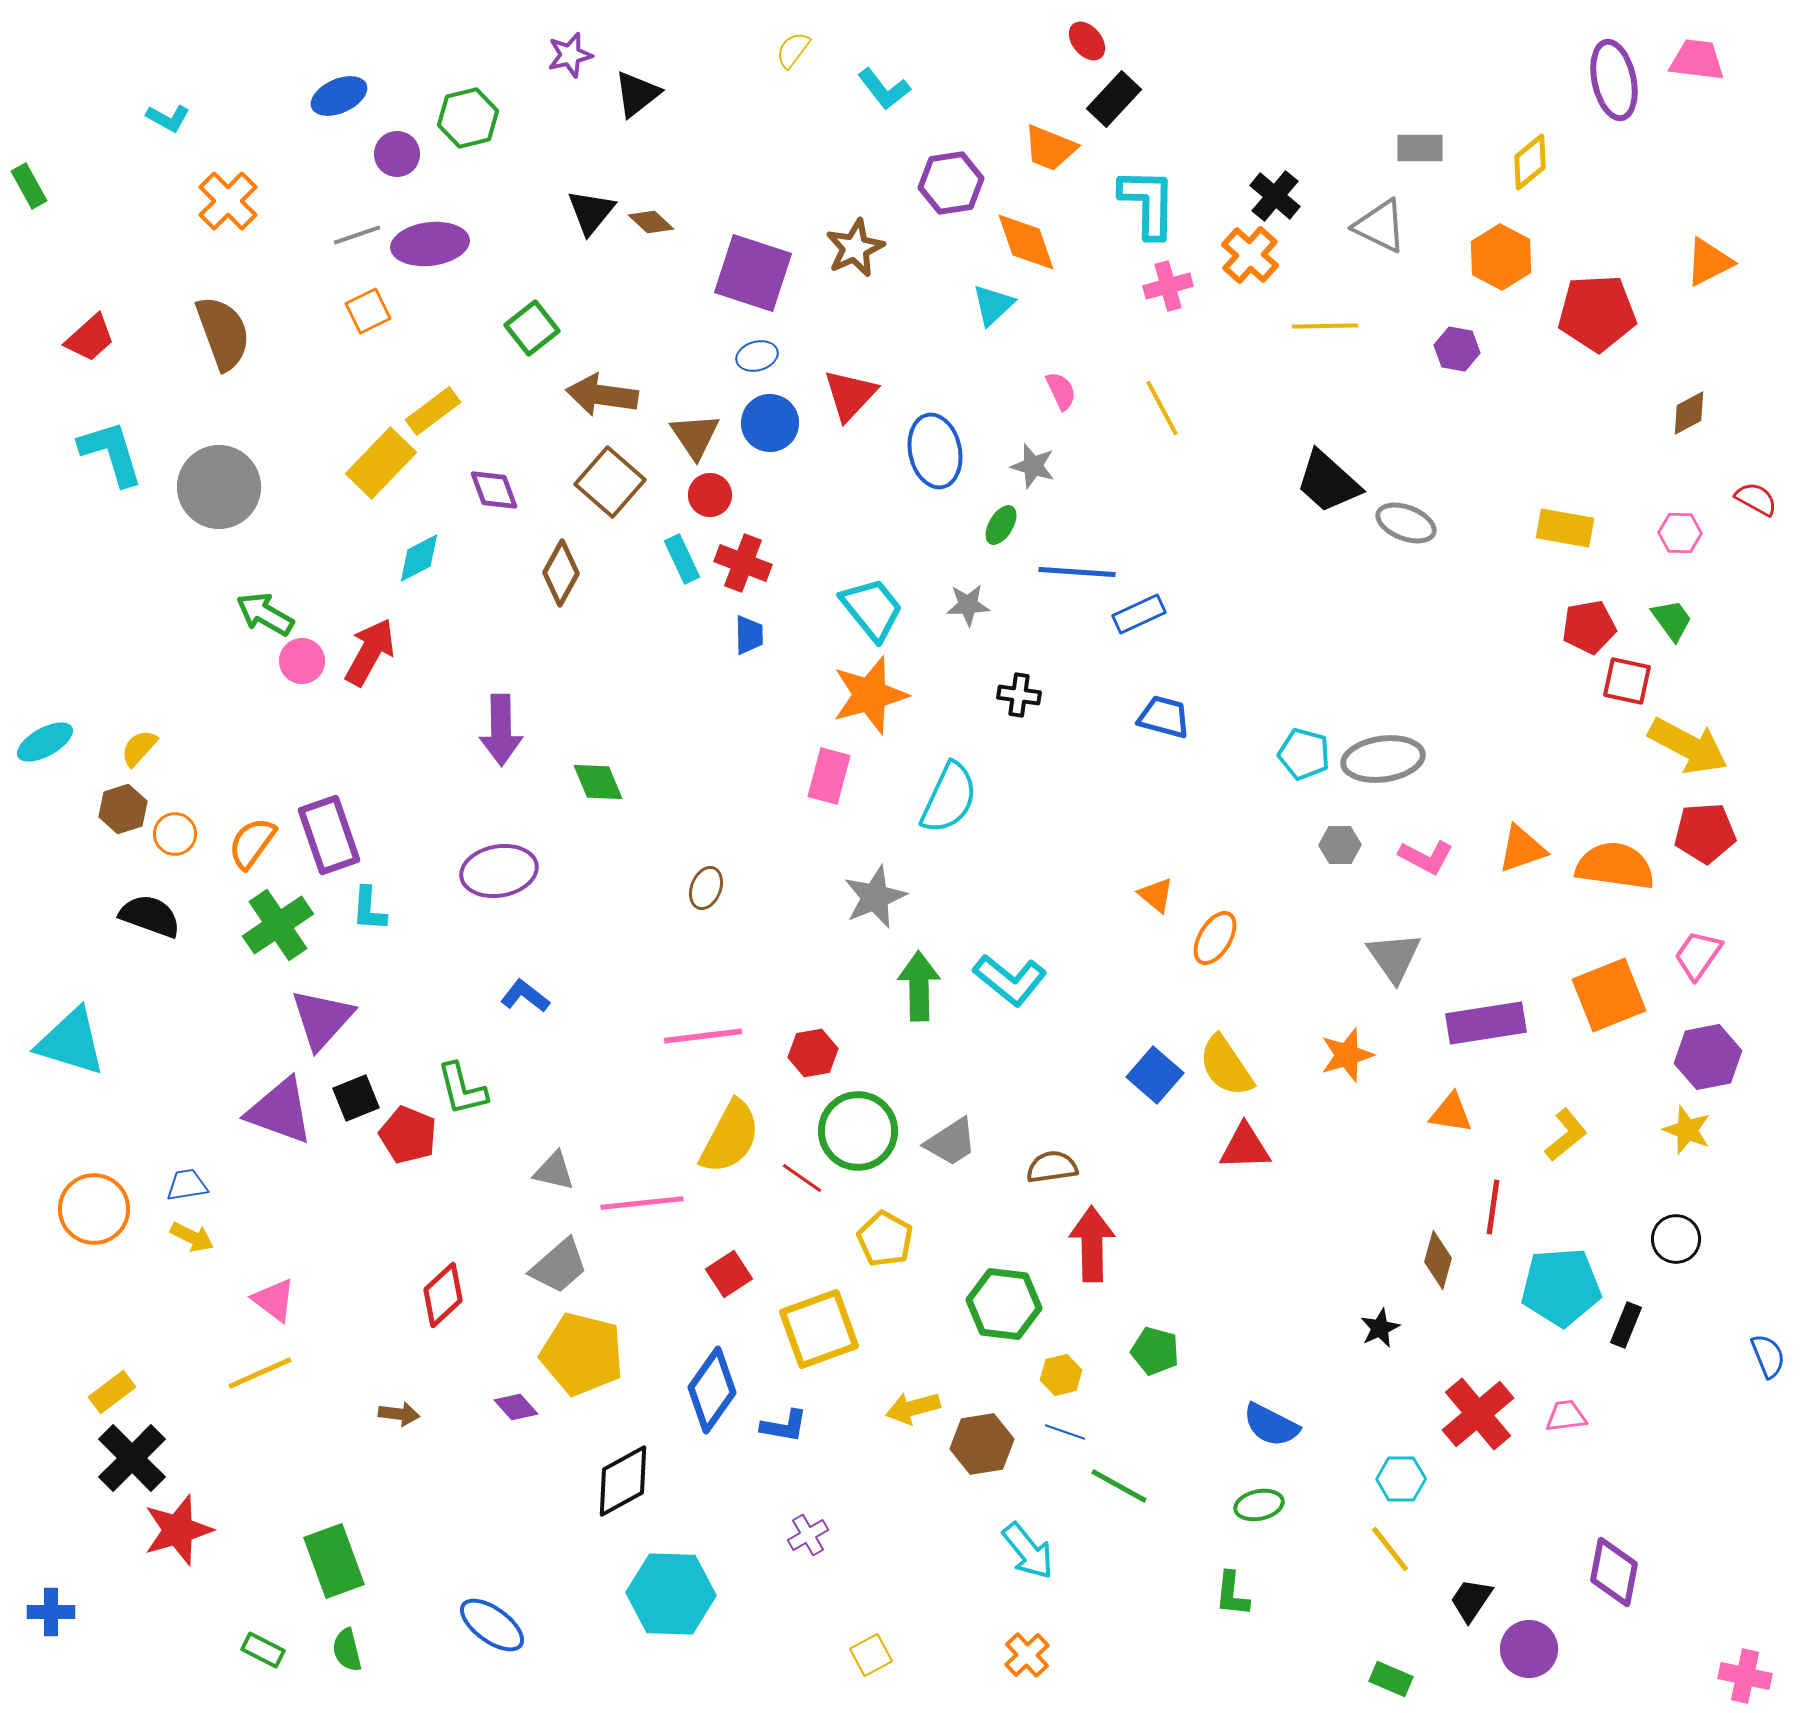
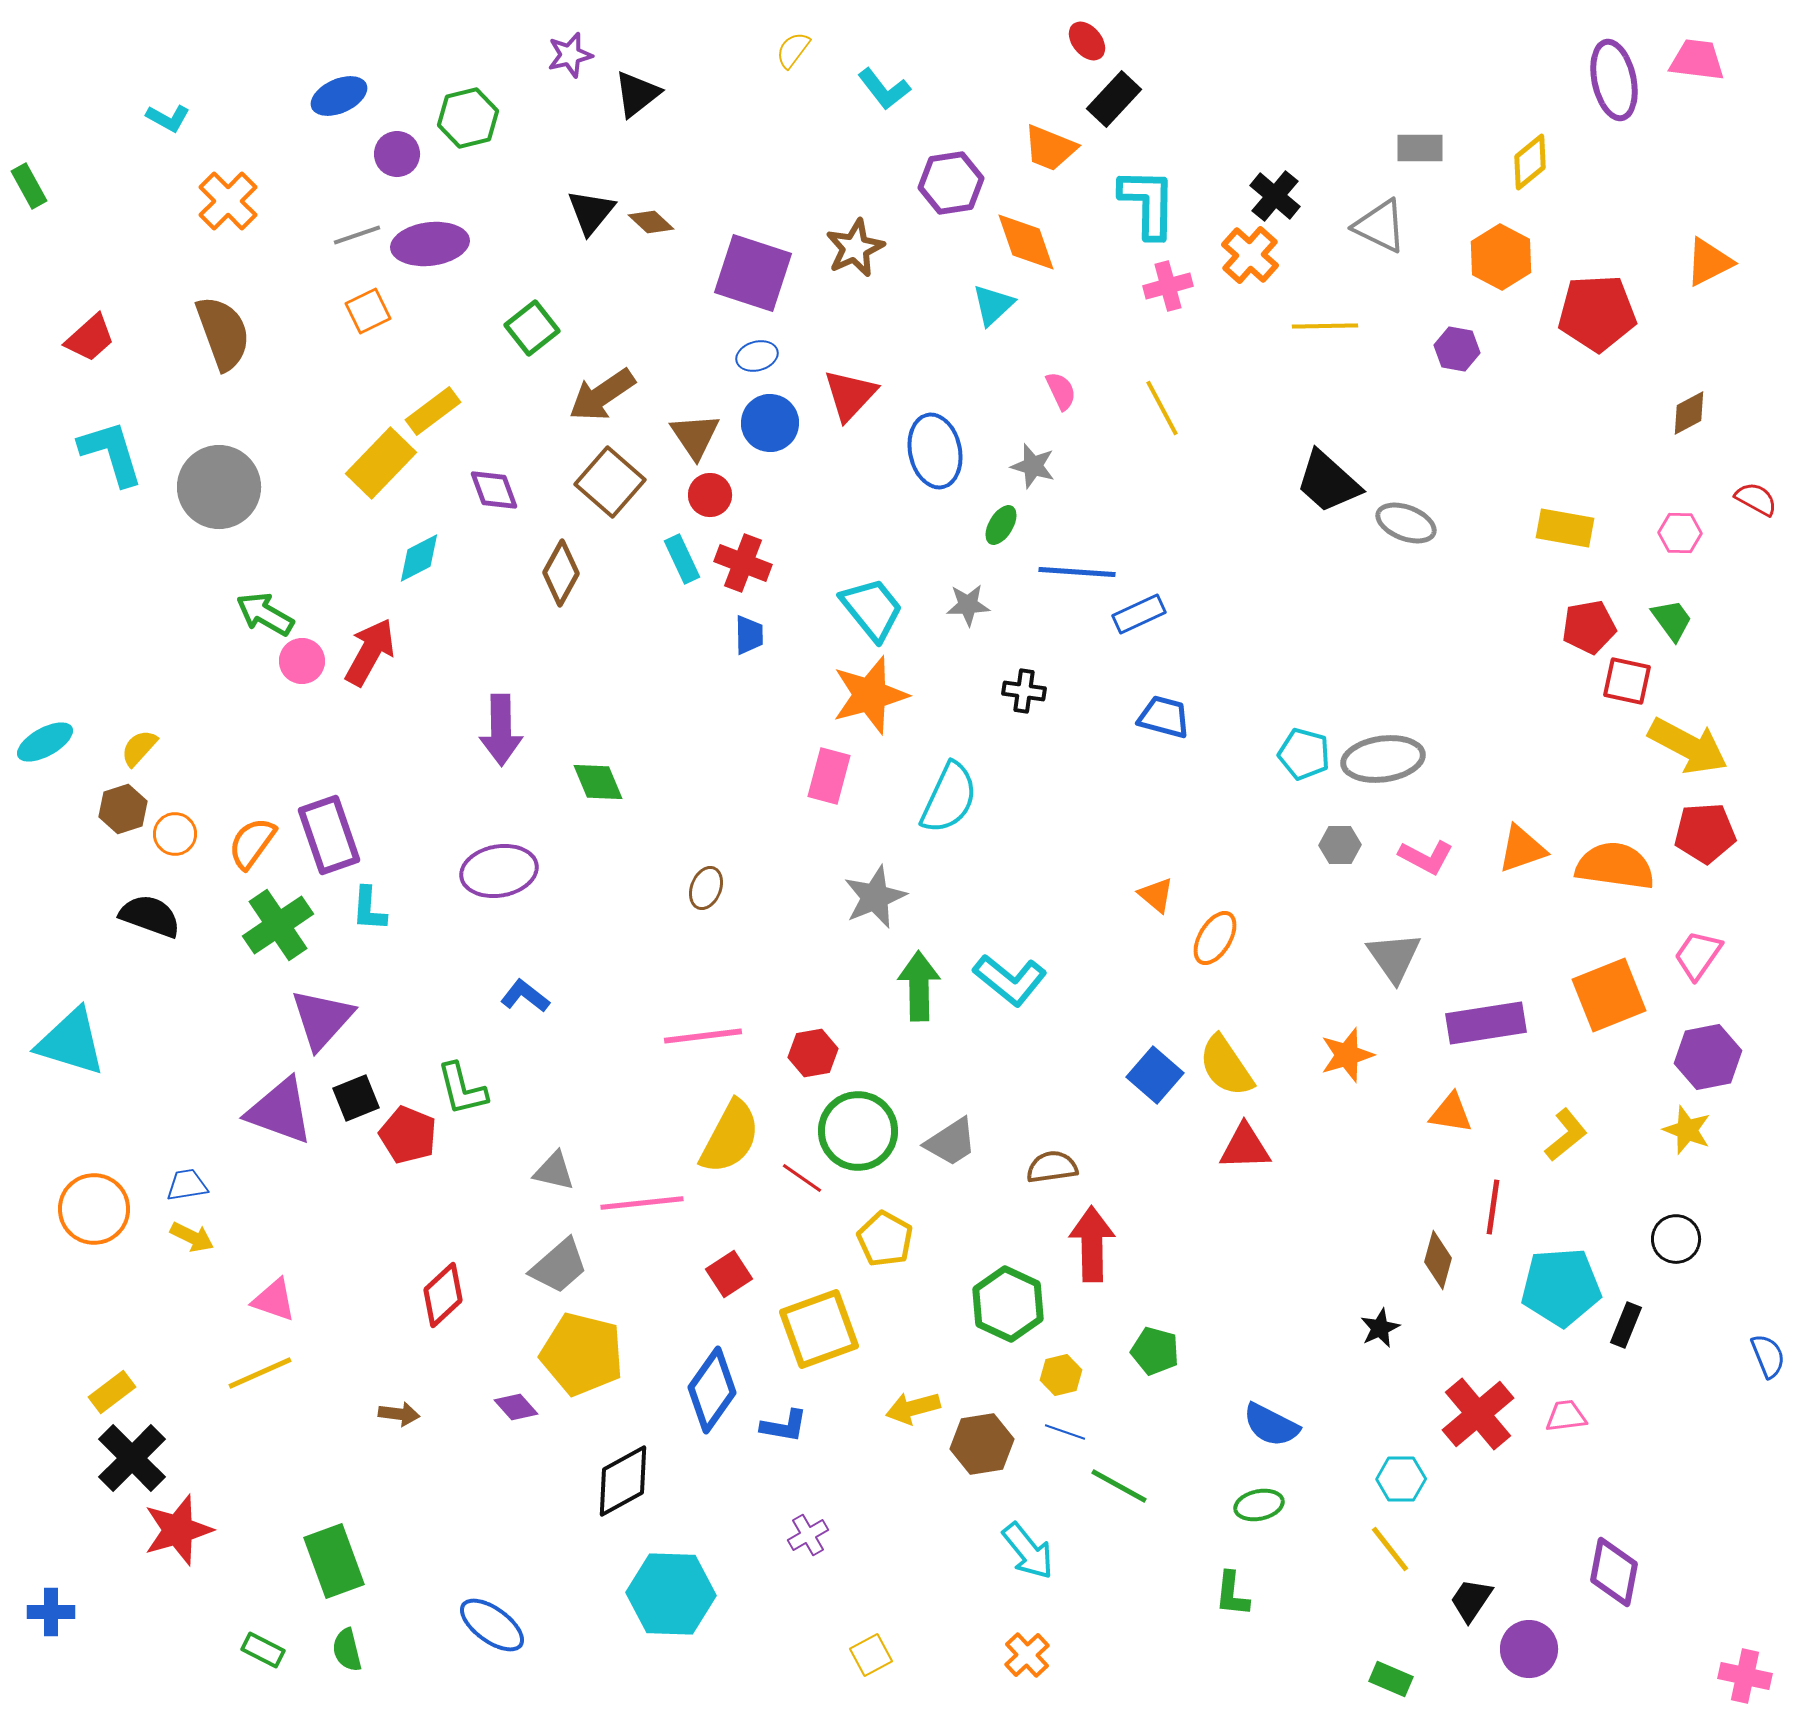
brown arrow at (602, 395): rotated 42 degrees counterclockwise
black cross at (1019, 695): moved 5 px right, 4 px up
pink triangle at (274, 1300): rotated 18 degrees counterclockwise
green hexagon at (1004, 1304): moved 4 px right; rotated 18 degrees clockwise
